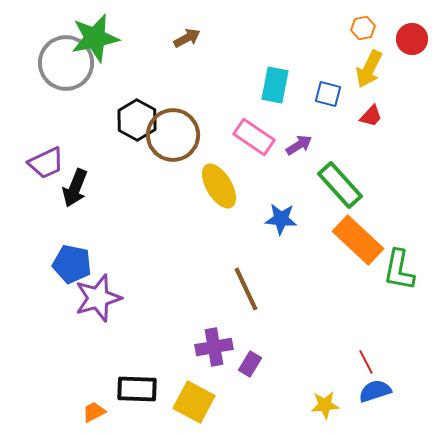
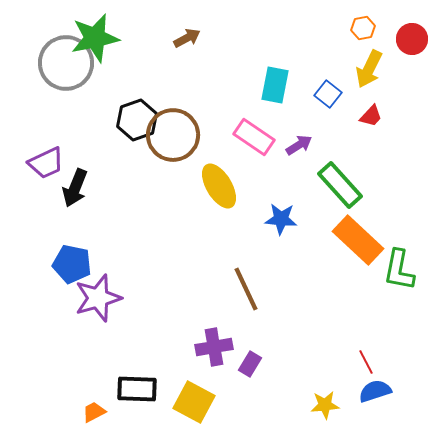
blue square: rotated 24 degrees clockwise
black hexagon: rotated 12 degrees clockwise
